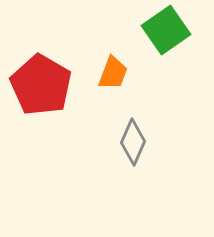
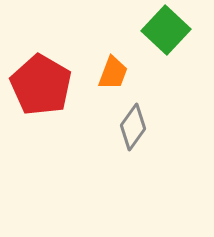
green square: rotated 12 degrees counterclockwise
gray diamond: moved 15 px up; rotated 12 degrees clockwise
